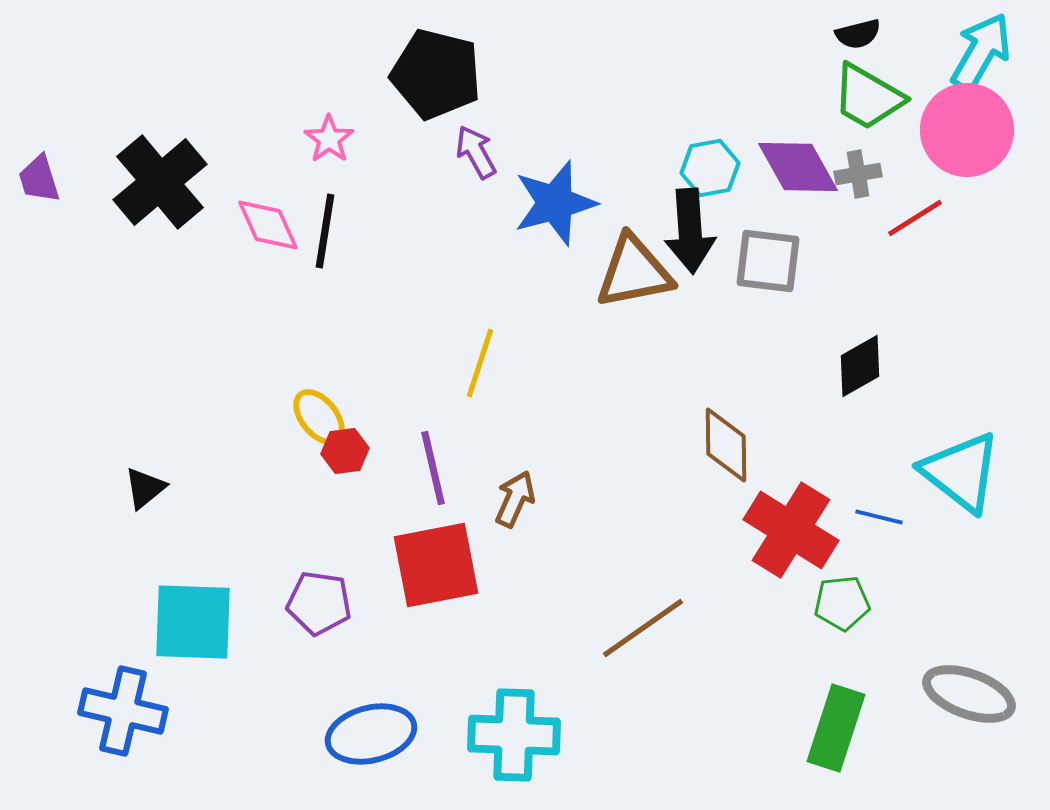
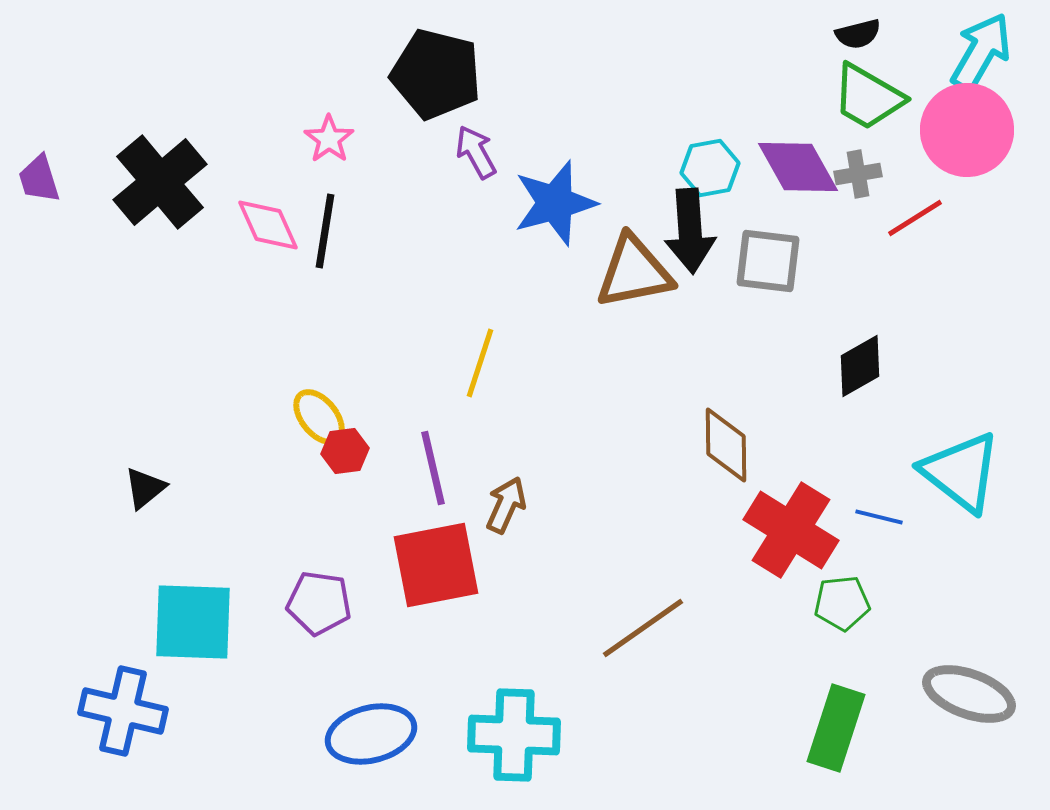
brown arrow: moved 9 px left, 6 px down
